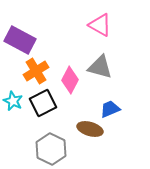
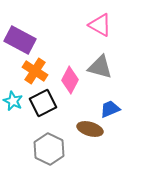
orange cross: moved 1 px left; rotated 25 degrees counterclockwise
gray hexagon: moved 2 px left
